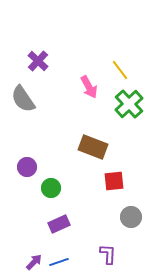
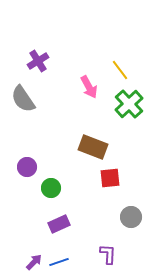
purple cross: rotated 15 degrees clockwise
red square: moved 4 px left, 3 px up
